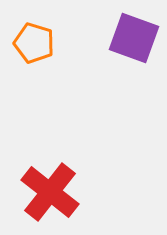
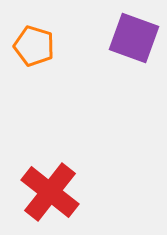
orange pentagon: moved 3 px down
